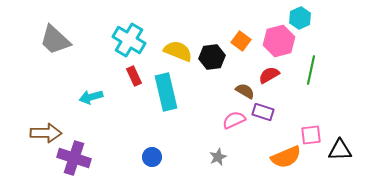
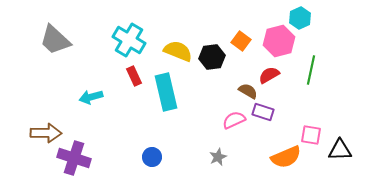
brown semicircle: moved 3 px right
pink square: rotated 15 degrees clockwise
